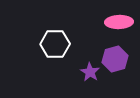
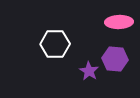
purple hexagon: rotated 20 degrees clockwise
purple star: moved 1 px left, 1 px up
